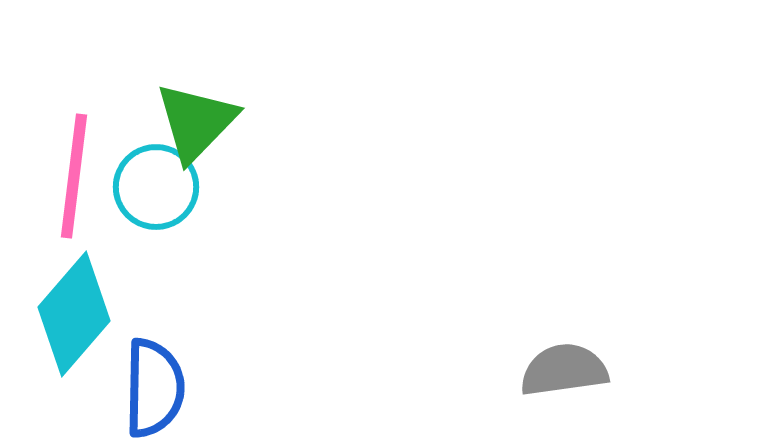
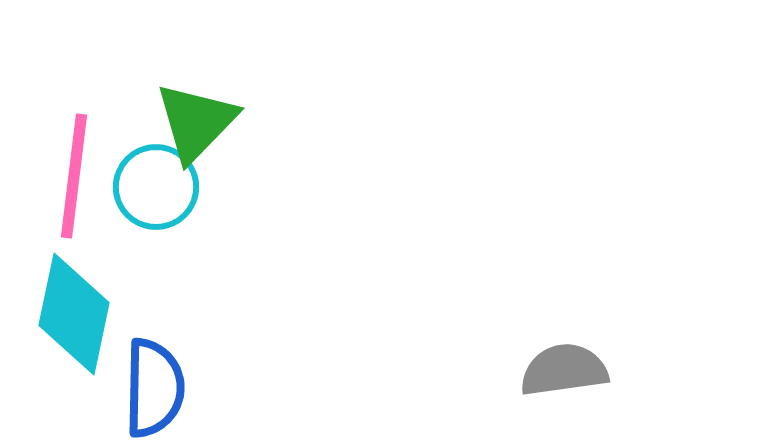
cyan diamond: rotated 29 degrees counterclockwise
